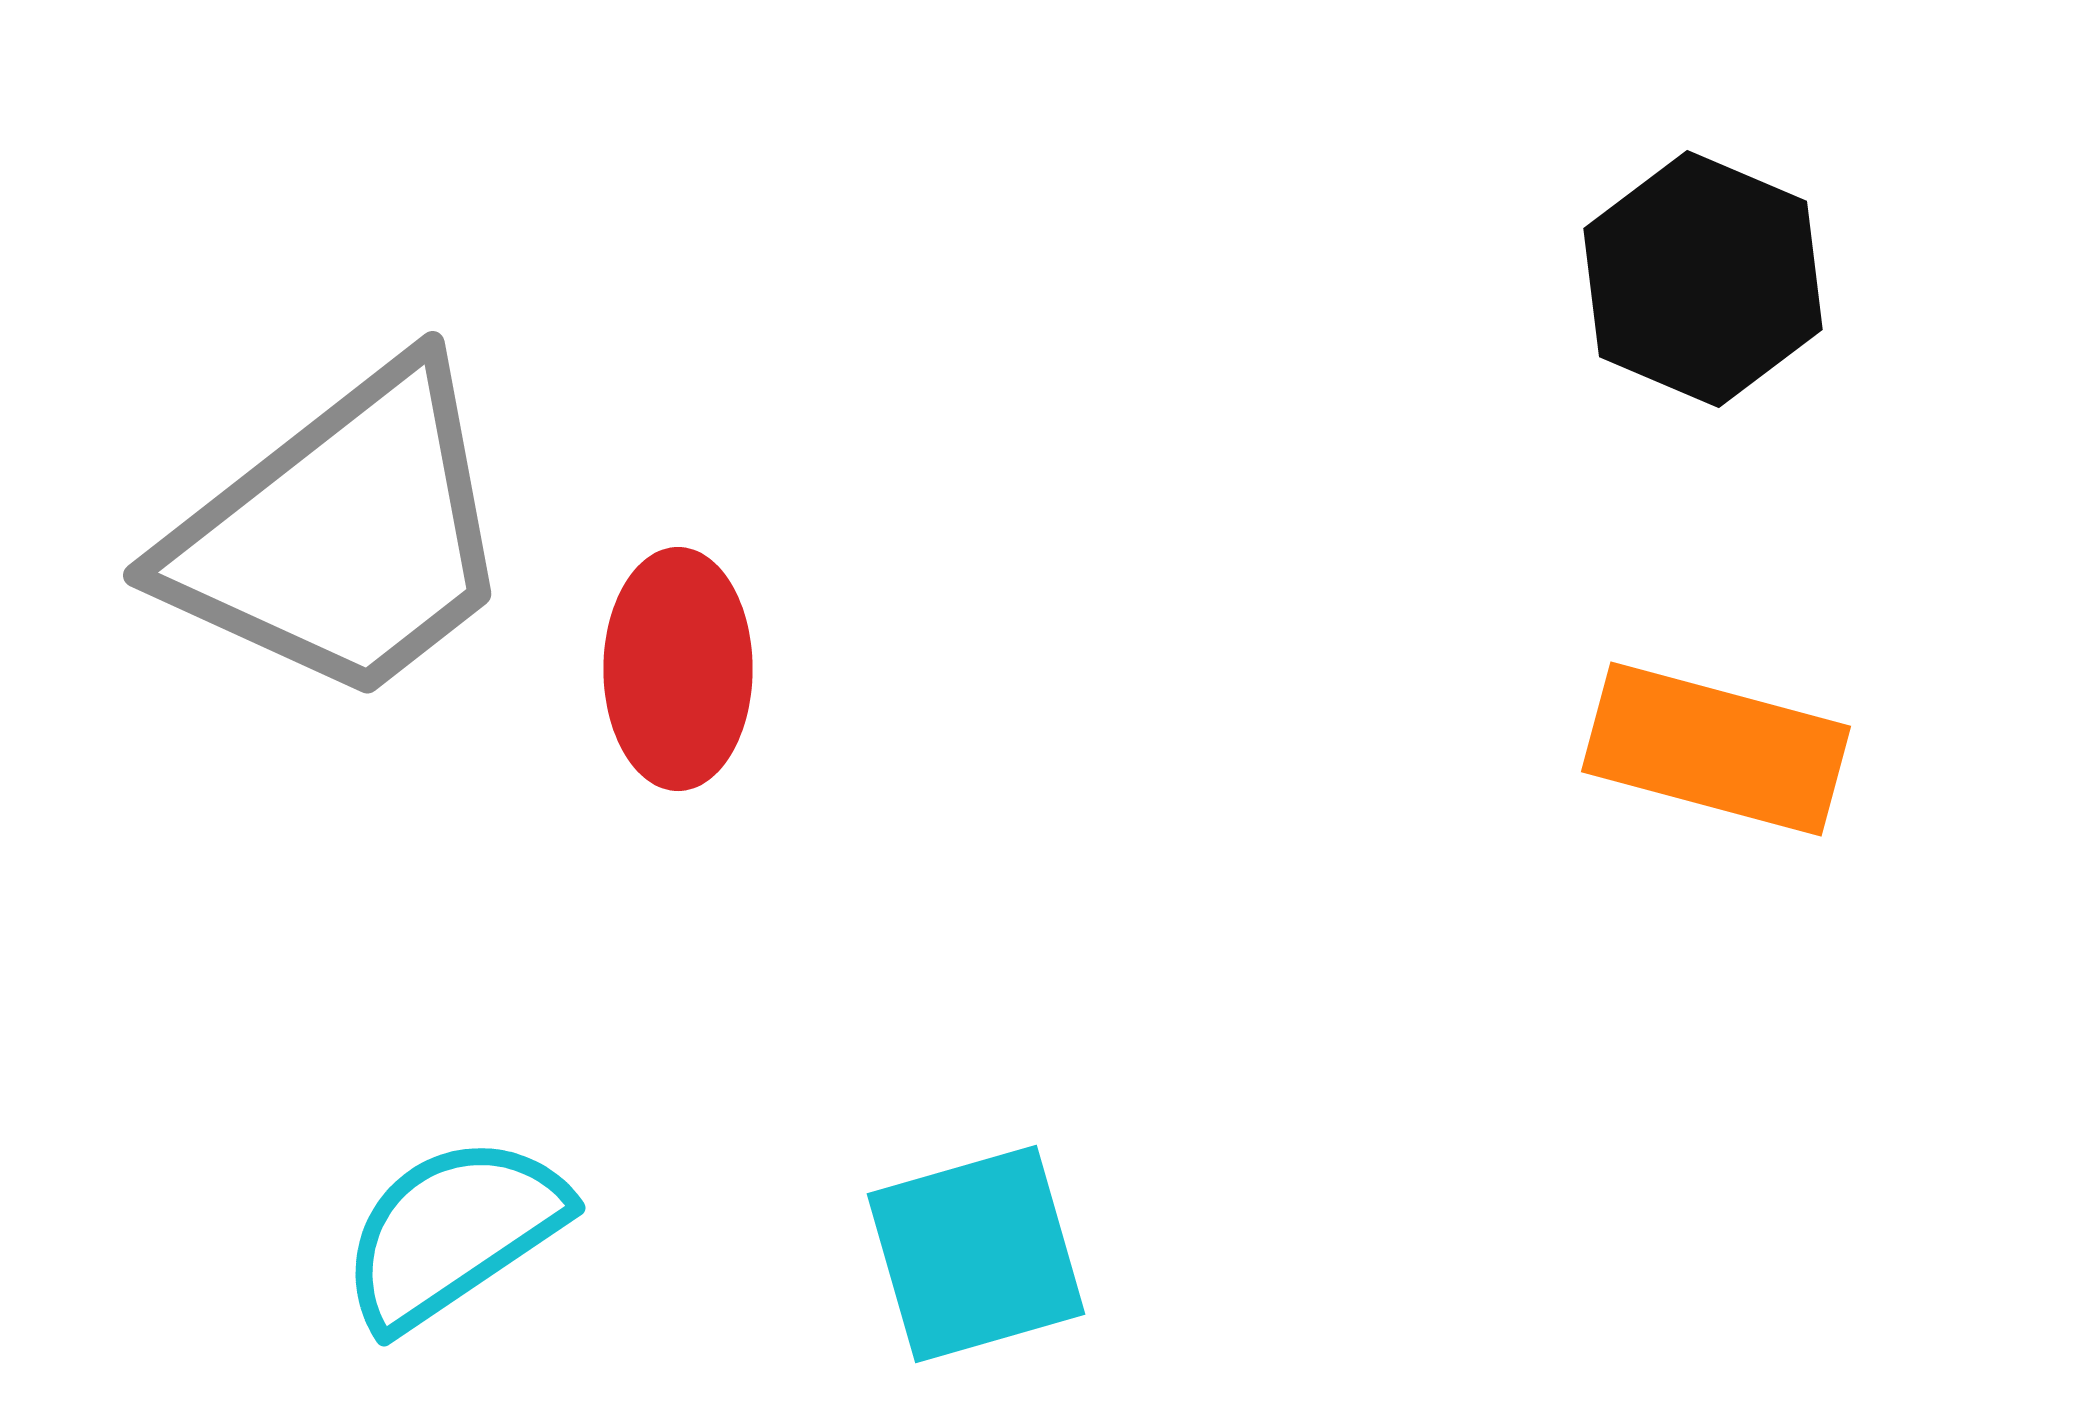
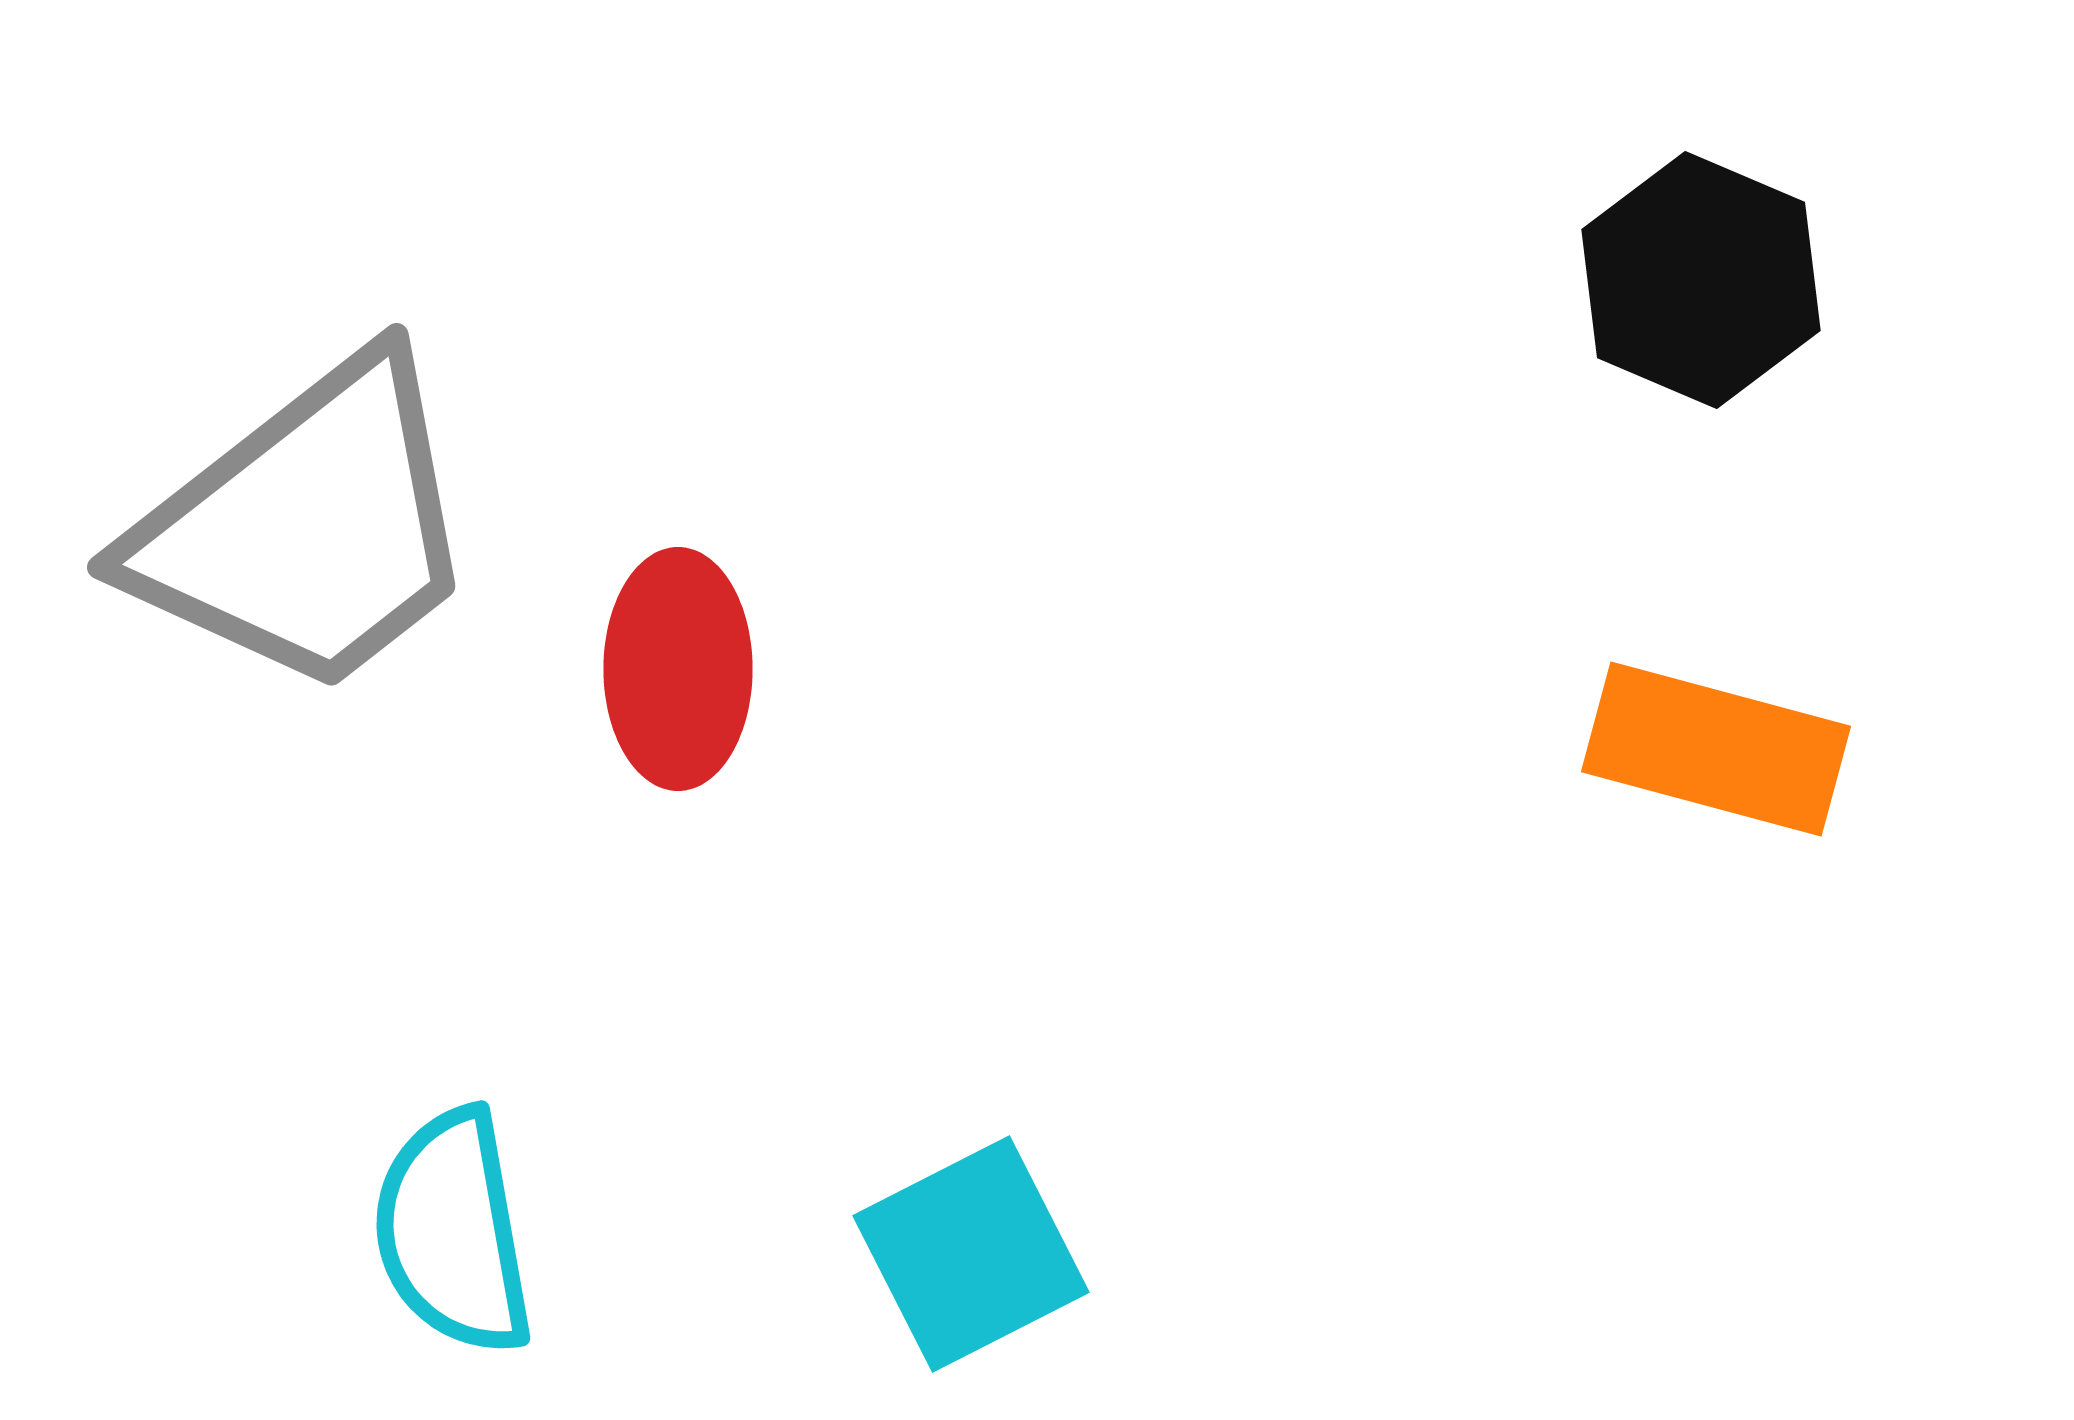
black hexagon: moved 2 px left, 1 px down
gray trapezoid: moved 36 px left, 8 px up
cyan semicircle: rotated 66 degrees counterclockwise
cyan square: moved 5 px left; rotated 11 degrees counterclockwise
